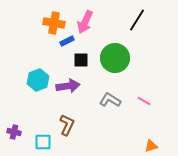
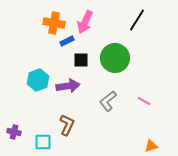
gray L-shape: moved 2 px left, 1 px down; rotated 70 degrees counterclockwise
